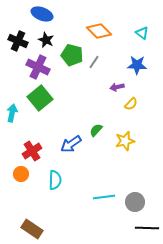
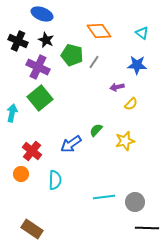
orange diamond: rotated 10 degrees clockwise
red cross: rotated 18 degrees counterclockwise
